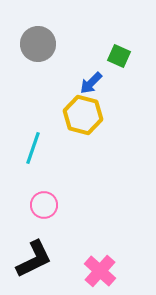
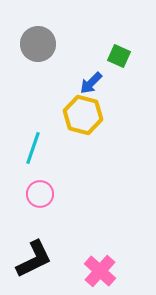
pink circle: moved 4 px left, 11 px up
